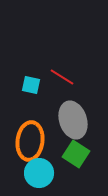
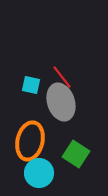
red line: rotated 20 degrees clockwise
gray ellipse: moved 12 px left, 18 px up
orange ellipse: rotated 6 degrees clockwise
